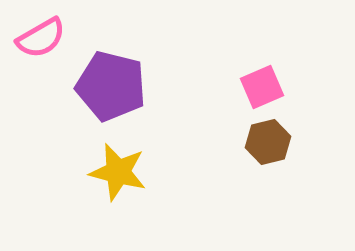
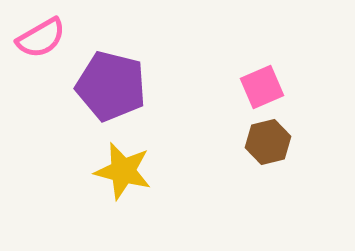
yellow star: moved 5 px right, 1 px up
